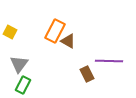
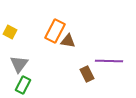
brown triangle: rotated 21 degrees counterclockwise
